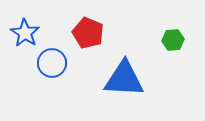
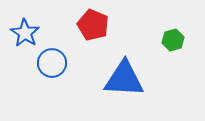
red pentagon: moved 5 px right, 8 px up
green hexagon: rotated 10 degrees counterclockwise
